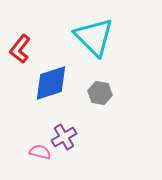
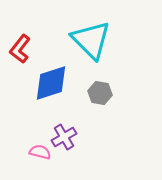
cyan triangle: moved 3 px left, 3 px down
